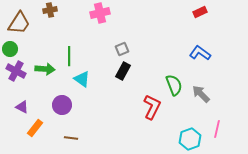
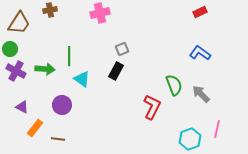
black rectangle: moved 7 px left
brown line: moved 13 px left, 1 px down
